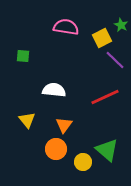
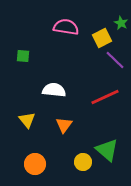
green star: moved 2 px up
orange circle: moved 21 px left, 15 px down
